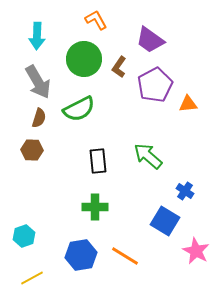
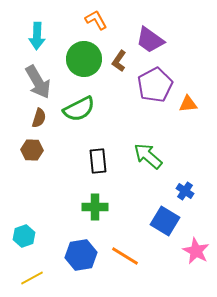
brown L-shape: moved 6 px up
